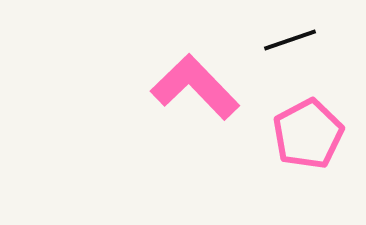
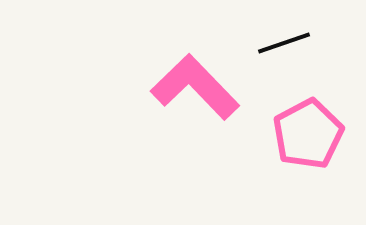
black line: moved 6 px left, 3 px down
